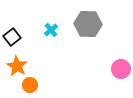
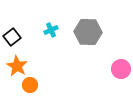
gray hexagon: moved 8 px down
cyan cross: rotated 16 degrees clockwise
